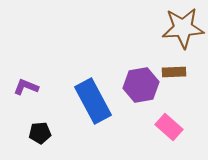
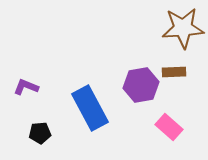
blue rectangle: moved 3 px left, 7 px down
